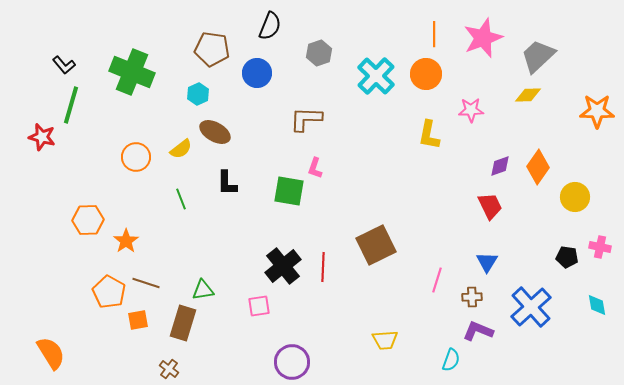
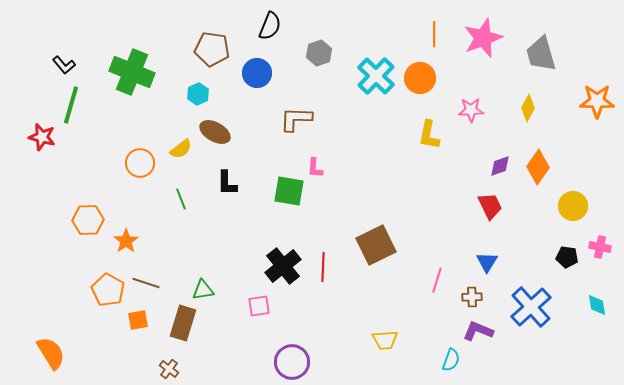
gray trapezoid at (538, 56): moved 3 px right, 2 px up; rotated 63 degrees counterclockwise
orange circle at (426, 74): moved 6 px left, 4 px down
yellow diamond at (528, 95): moved 13 px down; rotated 60 degrees counterclockwise
orange star at (597, 111): moved 10 px up
brown L-shape at (306, 119): moved 10 px left
orange circle at (136, 157): moved 4 px right, 6 px down
pink L-shape at (315, 168): rotated 15 degrees counterclockwise
yellow circle at (575, 197): moved 2 px left, 9 px down
orange pentagon at (109, 292): moved 1 px left, 2 px up
